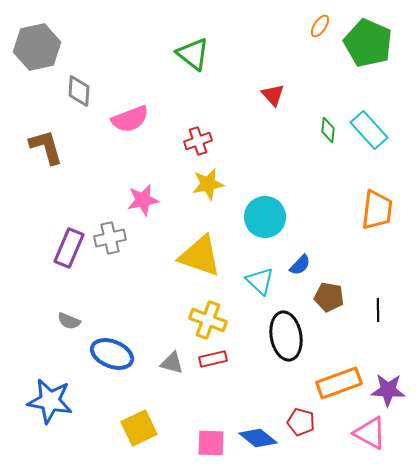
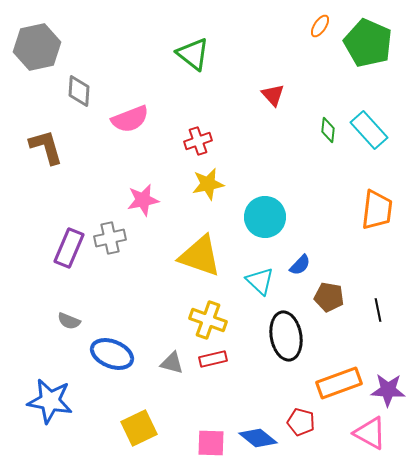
black line: rotated 10 degrees counterclockwise
